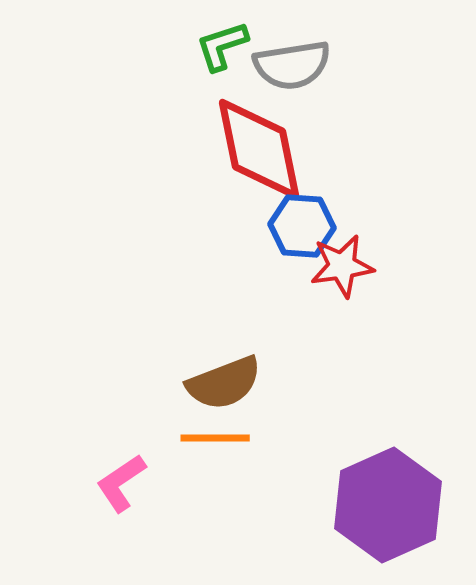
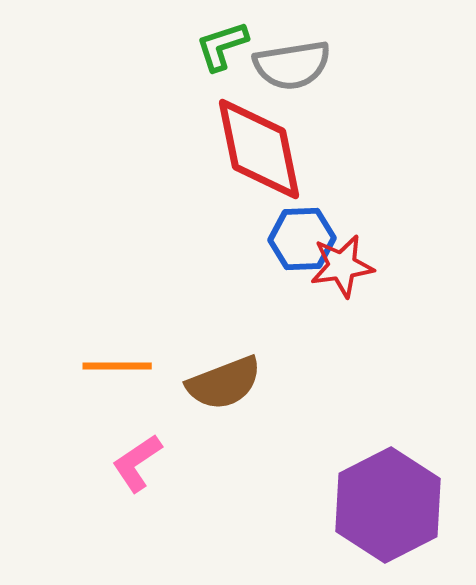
blue hexagon: moved 13 px down; rotated 6 degrees counterclockwise
orange line: moved 98 px left, 72 px up
pink L-shape: moved 16 px right, 20 px up
purple hexagon: rotated 3 degrees counterclockwise
